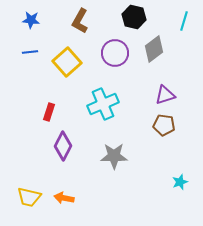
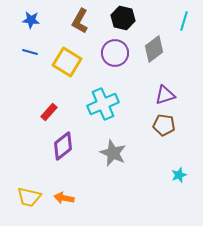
black hexagon: moved 11 px left, 1 px down
blue line: rotated 21 degrees clockwise
yellow square: rotated 16 degrees counterclockwise
red rectangle: rotated 24 degrees clockwise
purple diamond: rotated 24 degrees clockwise
gray star: moved 1 px left, 3 px up; rotated 24 degrees clockwise
cyan star: moved 1 px left, 7 px up
